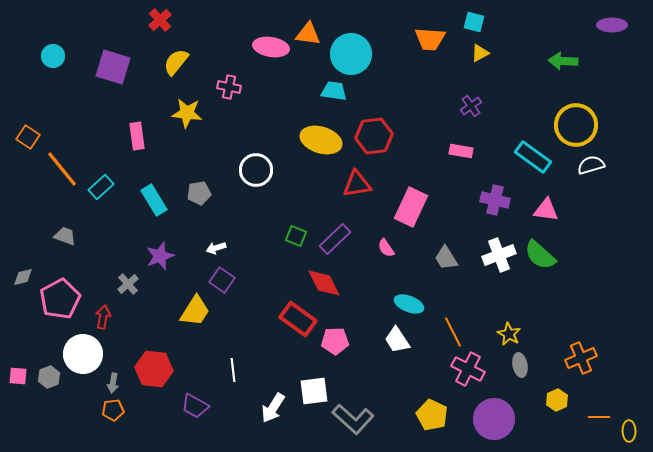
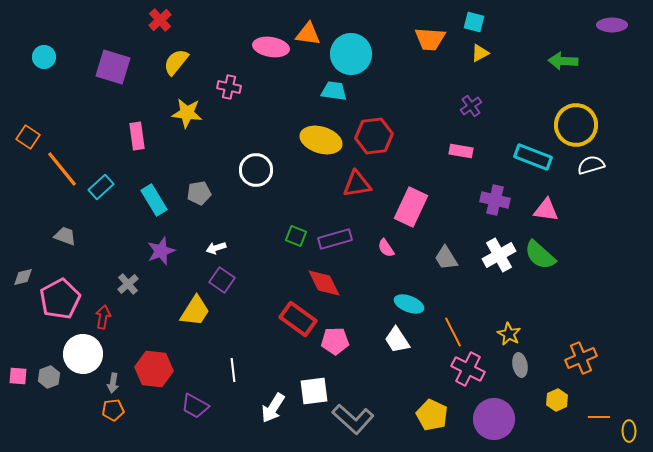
cyan circle at (53, 56): moved 9 px left, 1 px down
cyan rectangle at (533, 157): rotated 15 degrees counterclockwise
purple rectangle at (335, 239): rotated 28 degrees clockwise
white cross at (499, 255): rotated 8 degrees counterclockwise
purple star at (160, 256): moved 1 px right, 5 px up
